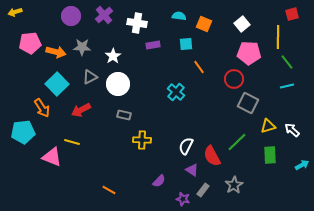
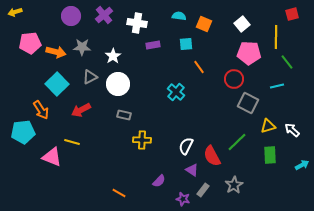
yellow line at (278, 37): moved 2 px left
cyan line at (287, 86): moved 10 px left
orange arrow at (42, 108): moved 1 px left, 2 px down
orange line at (109, 190): moved 10 px right, 3 px down
